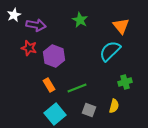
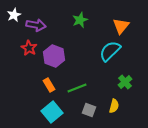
green star: rotated 21 degrees clockwise
orange triangle: rotated 18 degrees clockwise
red star: rotated 14 degrees clockwise
green cross: rotated 24 degrees counterclockwise
cyan square: moved 3 px left, 2 px up
